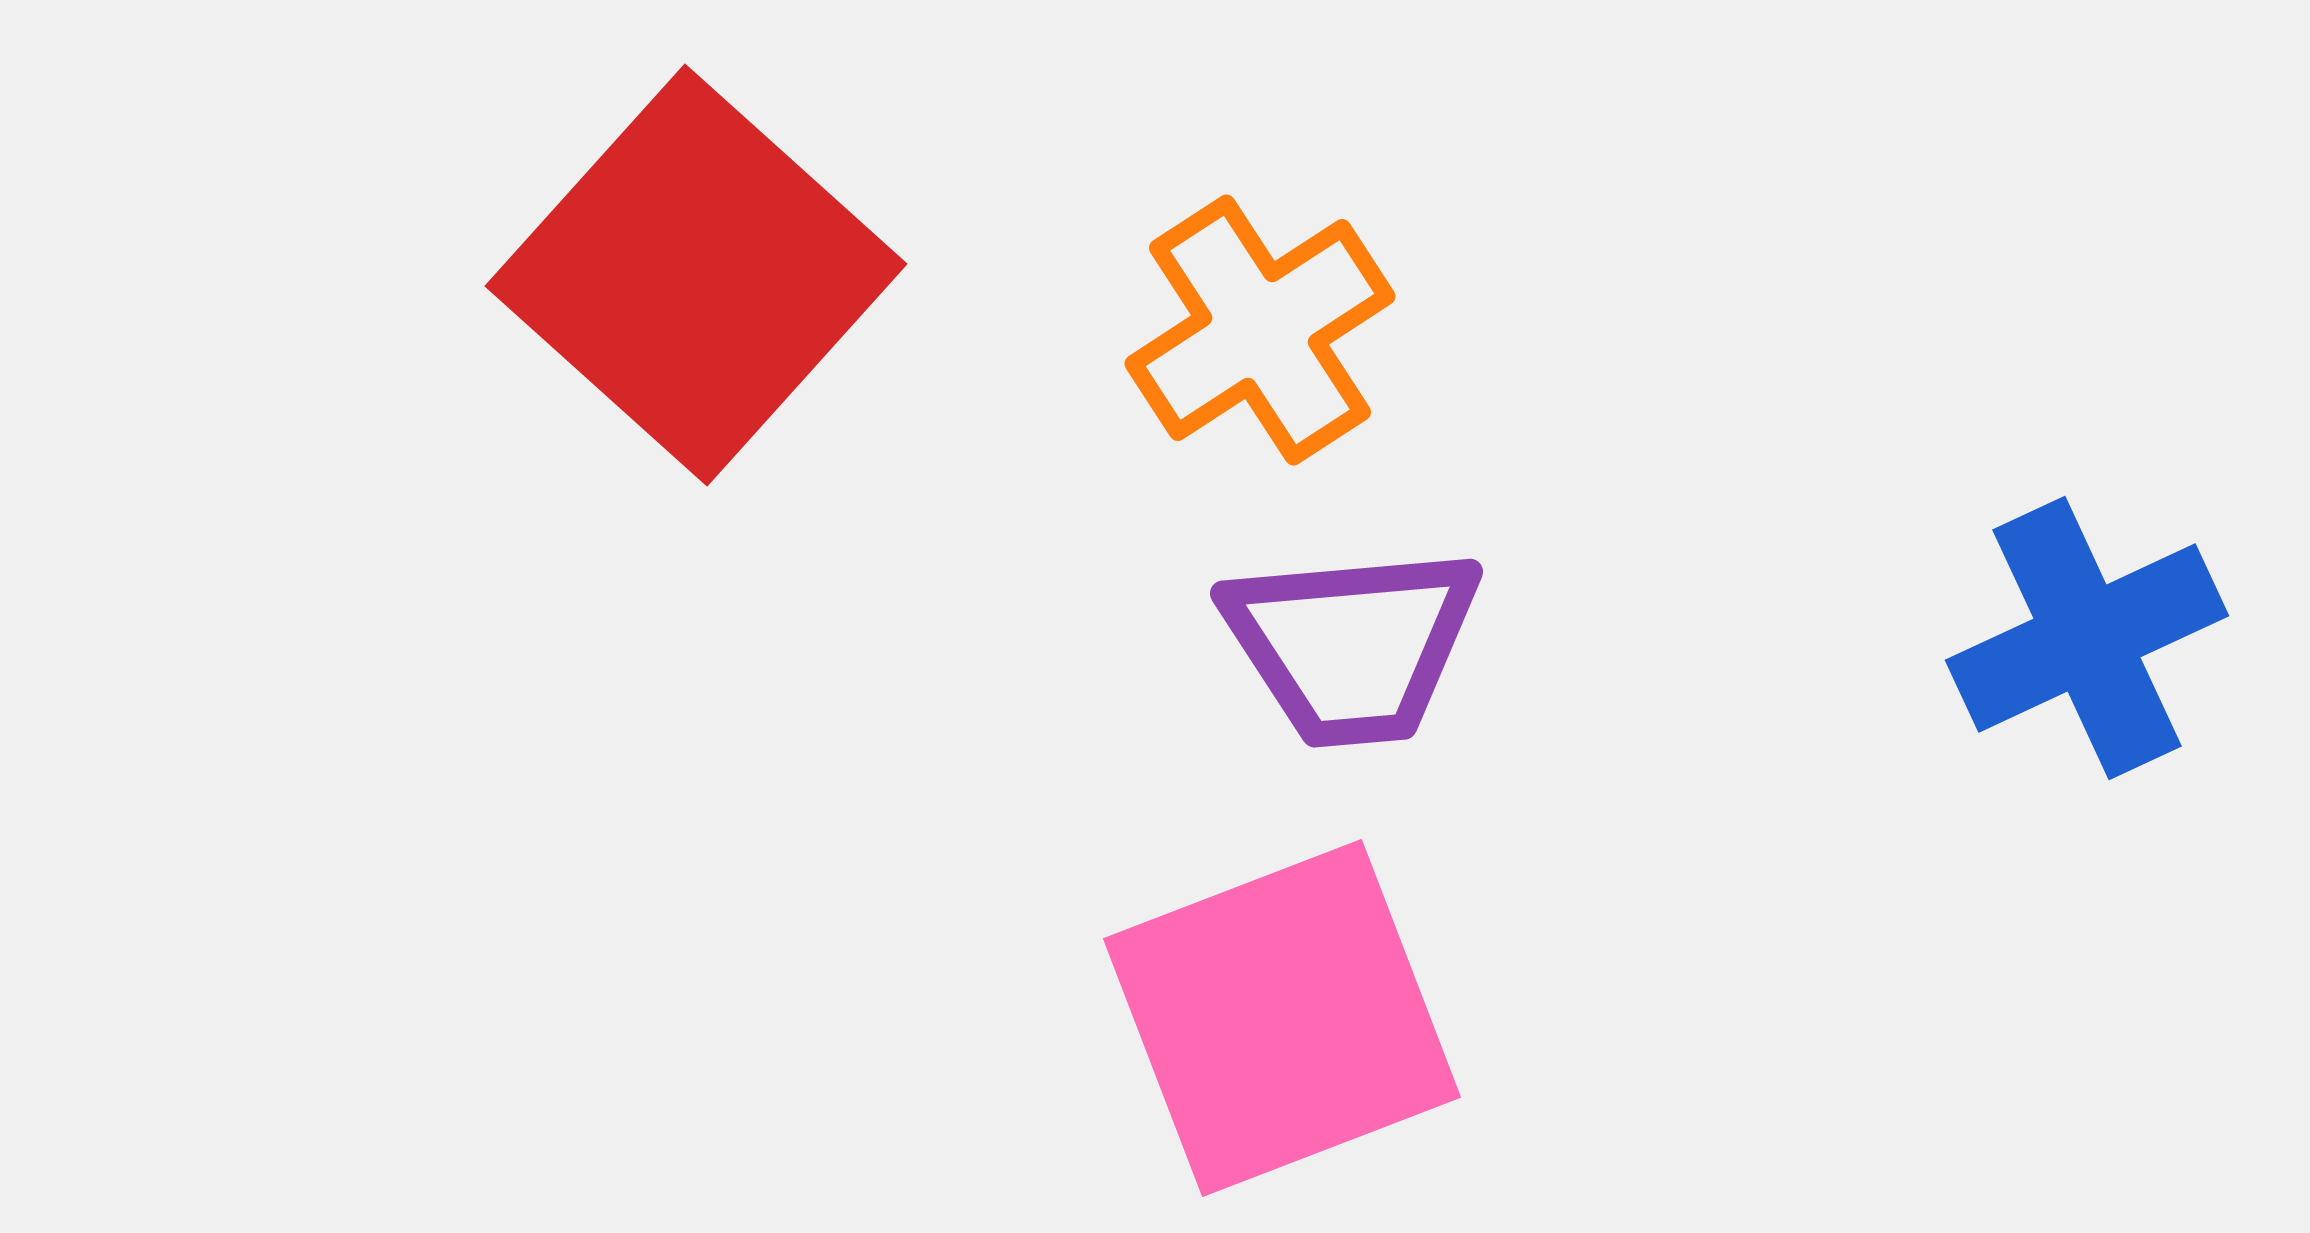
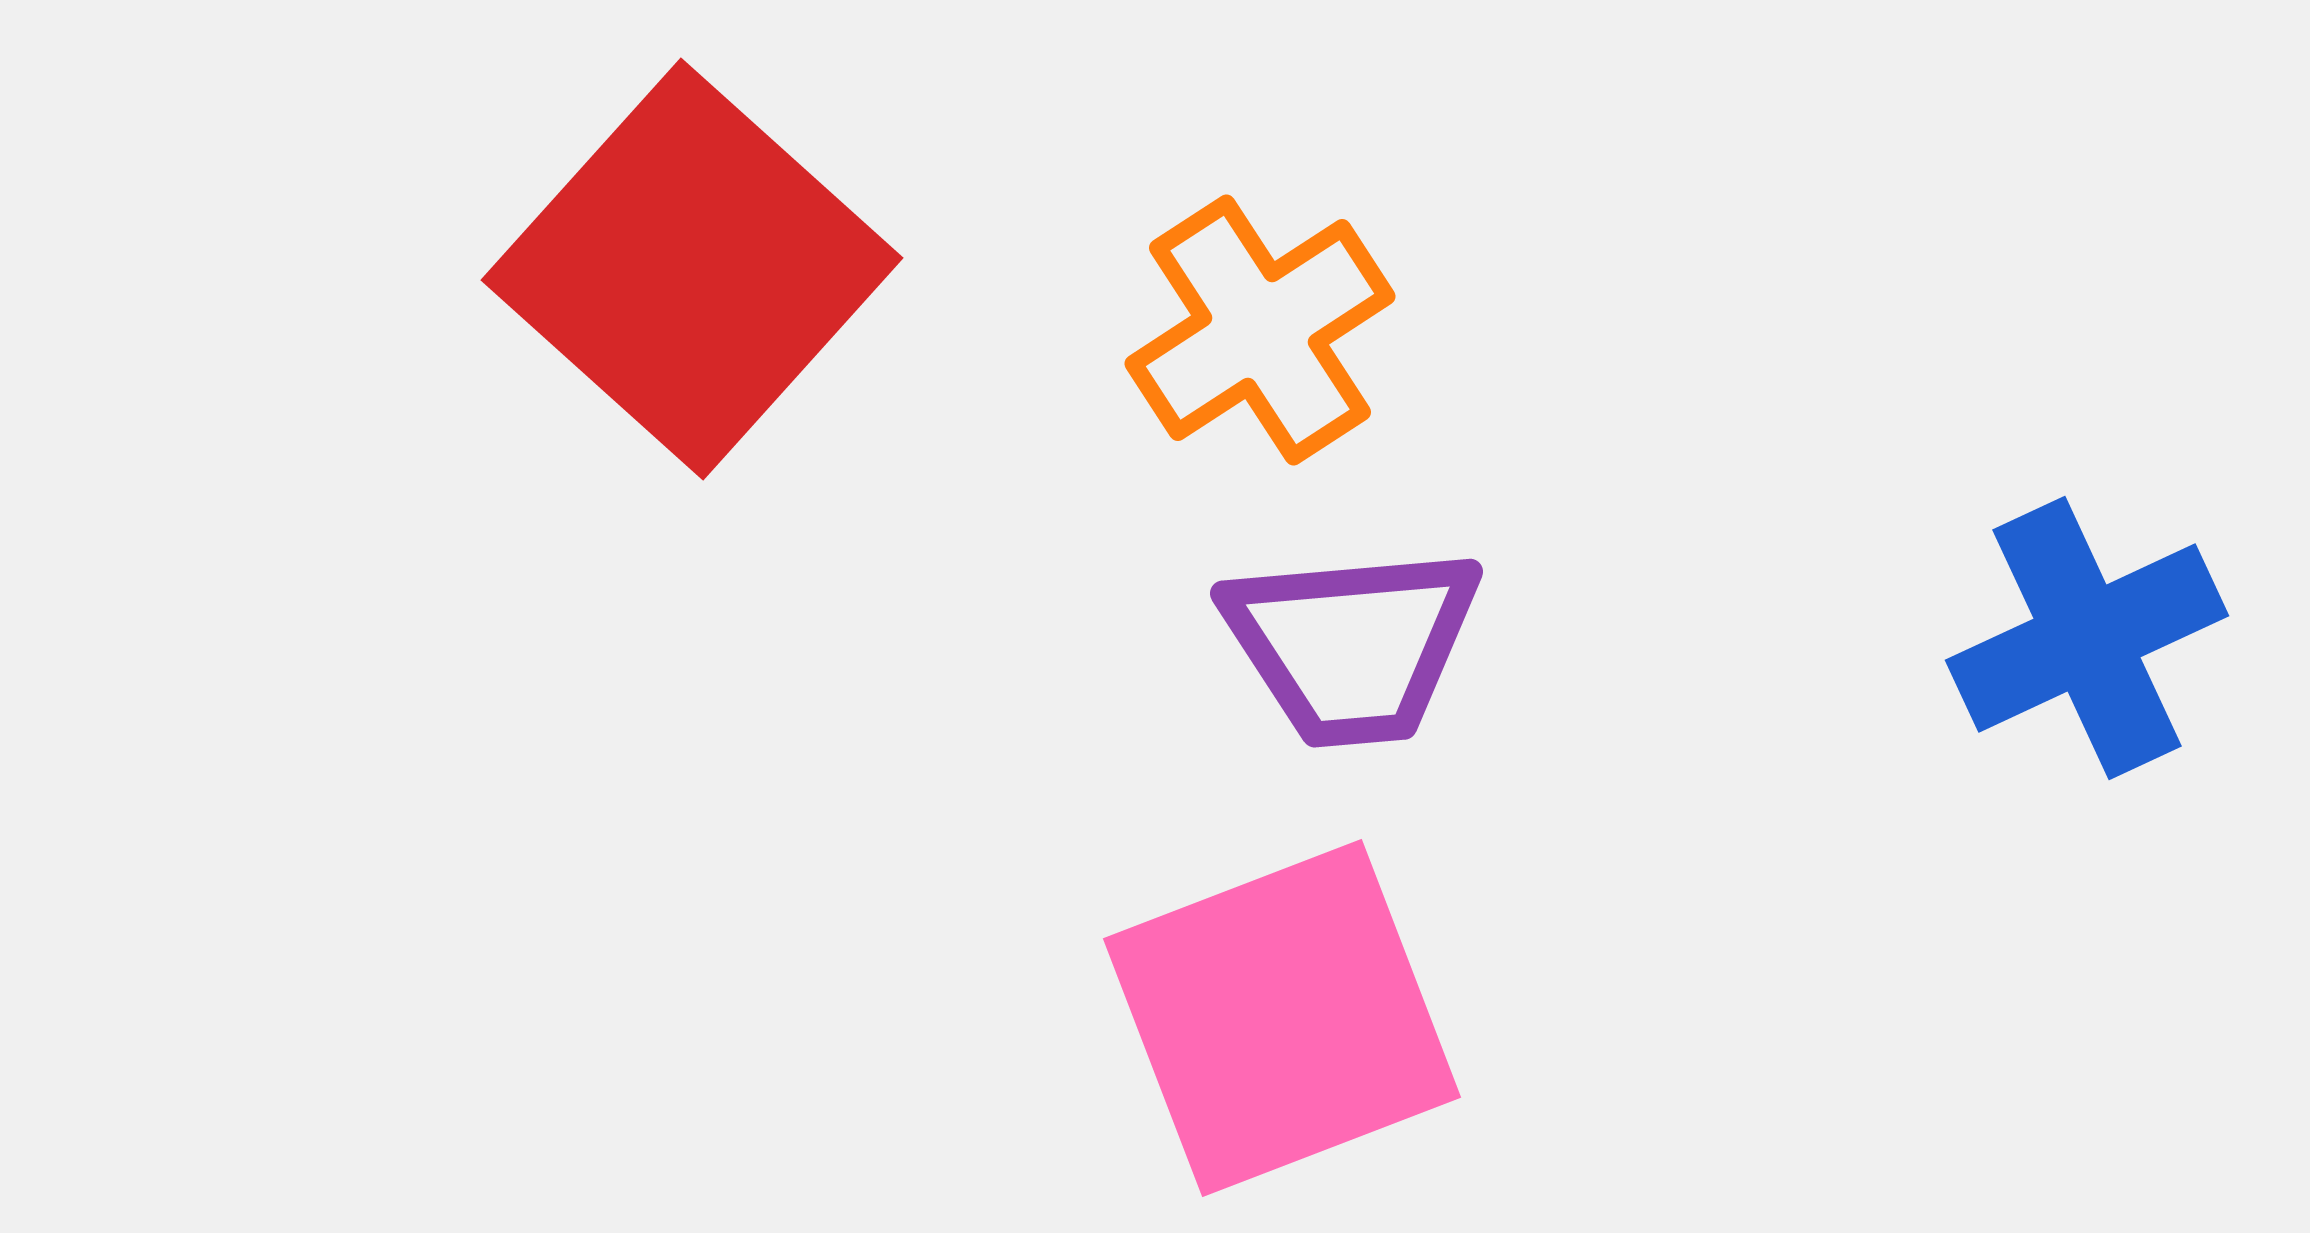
red square: moved 4 px left, 6 px up
